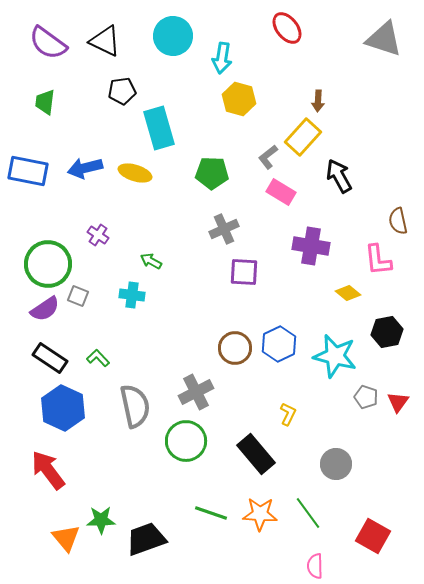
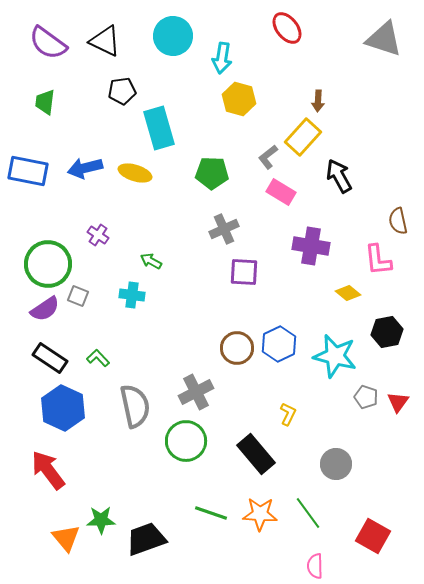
brown circle at (235, 348): moved 2 px right
